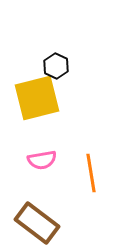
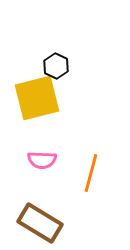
pink semicircle: rotated 12 degrees clockwise
orange line: rotated 24 degrees clockwise
brown rectangle: moved 3 px right; rotated 6 degrees counterclockwise
